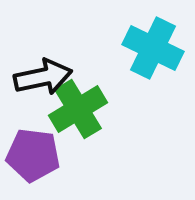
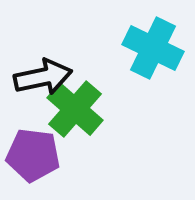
green cross: moved 3 px left; rotated 18 degrees counterclockwise
